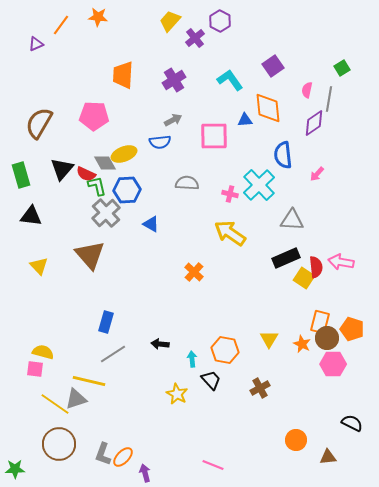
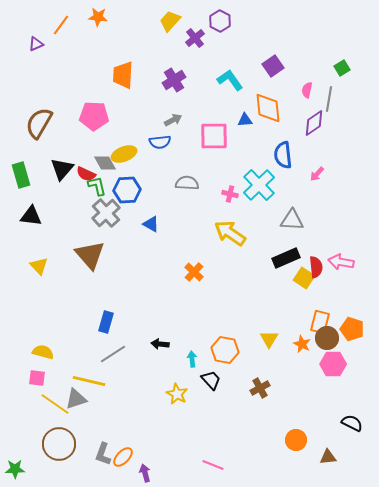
pink square at (35, 369): moved 2 px right, 9 px down
